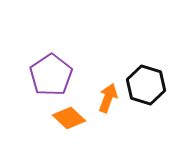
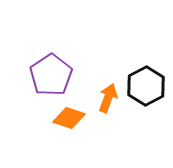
black hexagon: moved 1 px down; rotated 15 degrees clockwise
orange diamond: rotated 24 degrees counterclockwise
